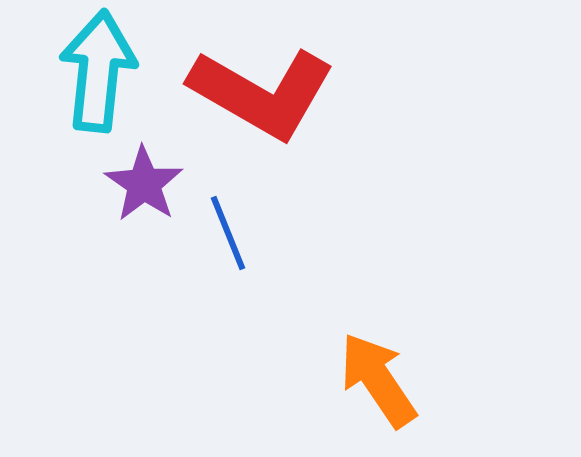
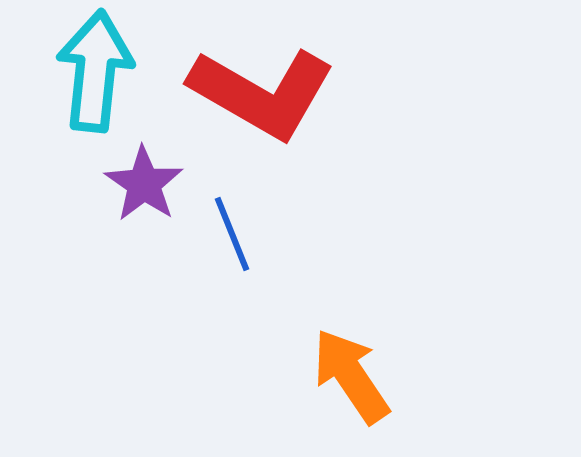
cyan arrow: moved 3 px left
blue line: moved 4 px right, 1 px down
orange arrow: moved 27 px left, 4 px up
